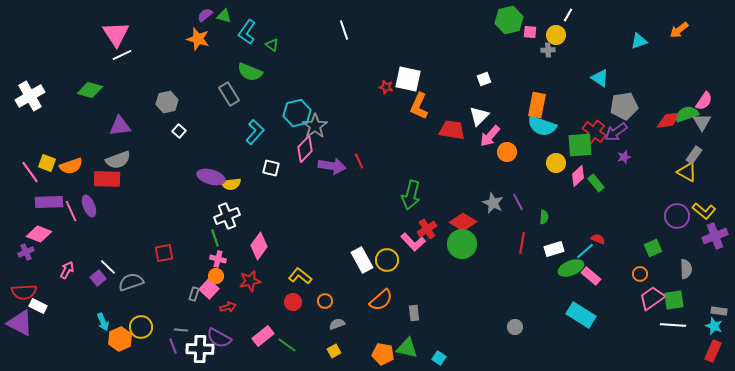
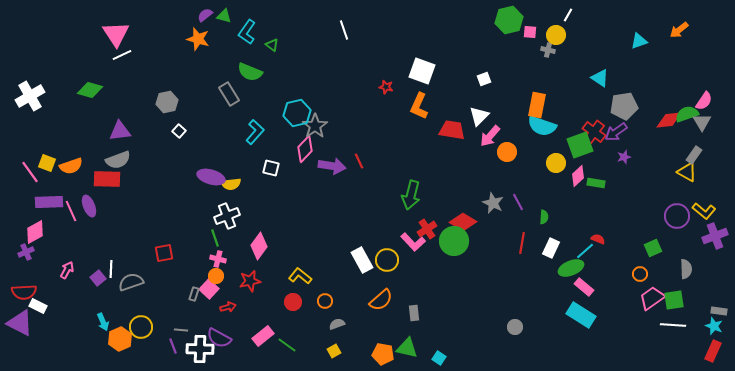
gray cross at (548, 50): rotated 16 degrees clockwise
white square at (408, 79): moved 14 px right, 8 px up; rotated 8 degrees clockwise
purple triangle at (120, 126): moved 5 px down
green square at (580, 145): rotated 16 degrees counterclockwise
green rectangle at (596, 183): rotated 42 degrees counterclockwise
pink diamond at (39, 234): moved 4 px left, 2 px up; rotated 50 degrees counterclockwise
green circle at (462, 244): moved 8 px left, 3 px up
white rectangle at (554, 249): moved 3 px left, 1 px up; rotated 48 degrees counterclockwise
white line at (108, 267): moved 3 px right, 2 px down; rotated 48 degrees clockwise
pink rectangle at (591, 276): moved 7 px left, 11 px down
